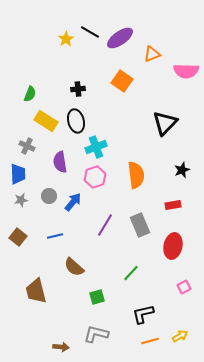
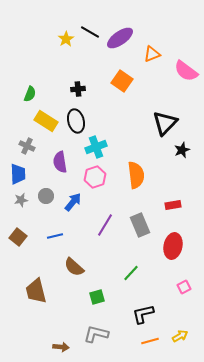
pink semicircle: rotated 35 degrees clockwise
black star: moved 20 px up
gray circle: moved 3 px left
